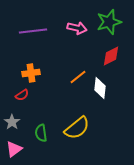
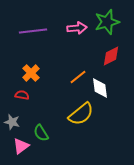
green star: moved 2 px left
pink arrow: rotated 18 degrees counterclockwise
orange cross: rotated 36 degrees counterclockwise
white diamond: rotated 15 degrees counterclockwise
red semicircle: rotated 136 degrees counterclockwise
gray star: rotated 21 degrees counterclockwise
yellow semicircle: moved 4 px right, 14 px up
green semicircle: rotated 24 degrees counterclockwise
pink triangle: moved 7 px right, 3 px up
